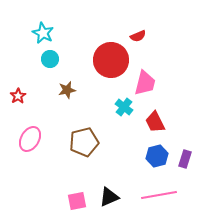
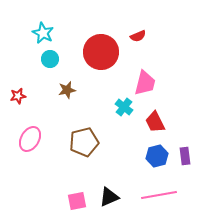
red circle: moved 10 px left, 8 px up
red star: rotated 21 degrees clockwise
purple rectangle: moved 3 px up; rotated 24 degrees counterclockwise
